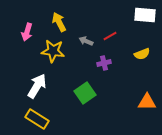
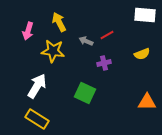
pink arrow: moved 1 px right, 1 px up
red line: moved 3 px left, 1 px up
green square: rotated 30 degrees counterclockwise
